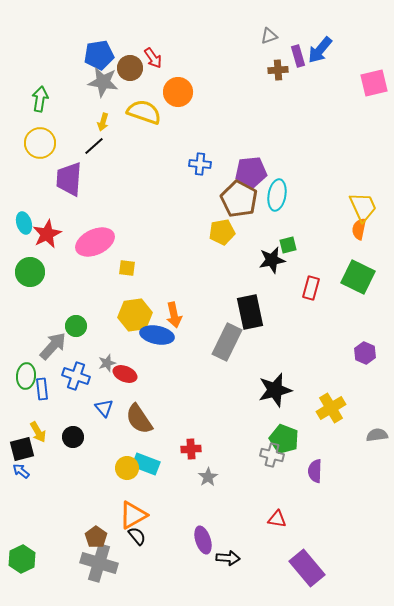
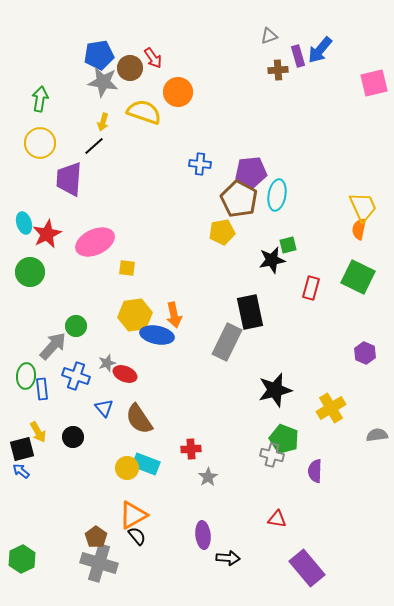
purple ellipse at (203, 540): moved 5 px up; rotated 12 degrees clockwise
